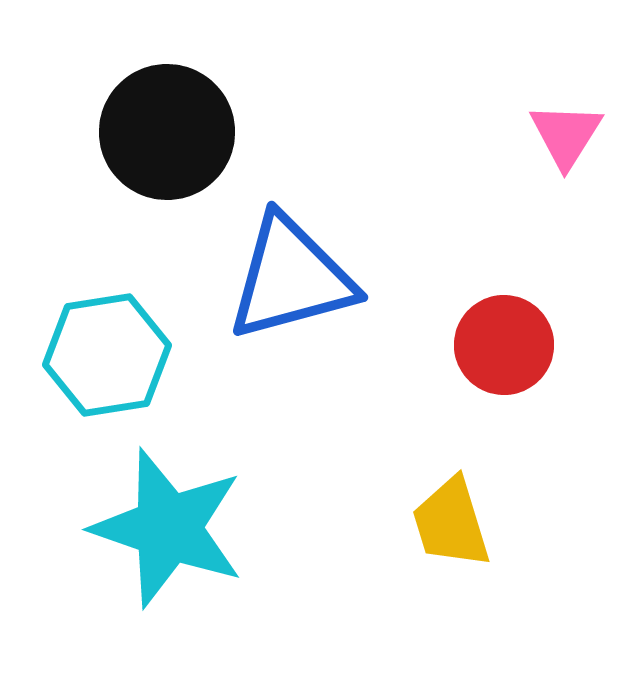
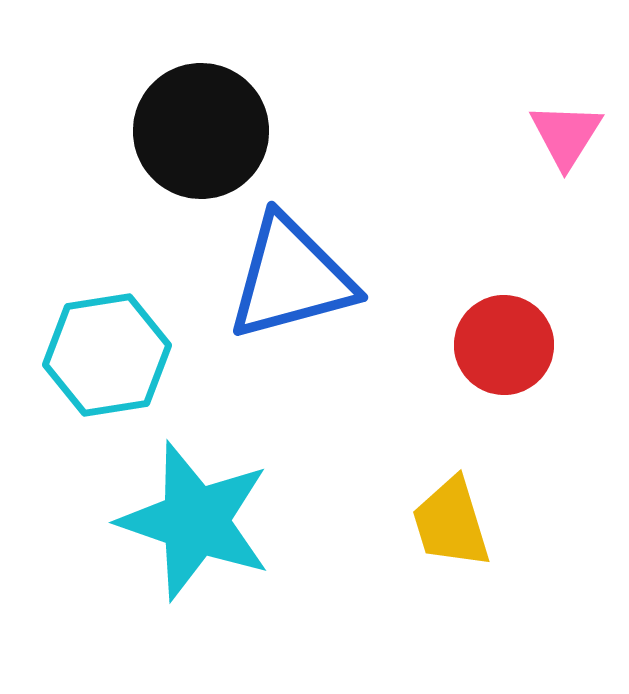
black circle: moved 34 px right, 1 px up
cyan star: moved 27 px right, 7 px up
